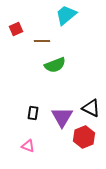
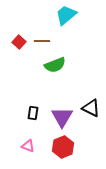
red square: moved 3 px right, 13 px down; rotated 24 degrees counterclockwise
red hexagon: moved 21 px left, 10 px down
